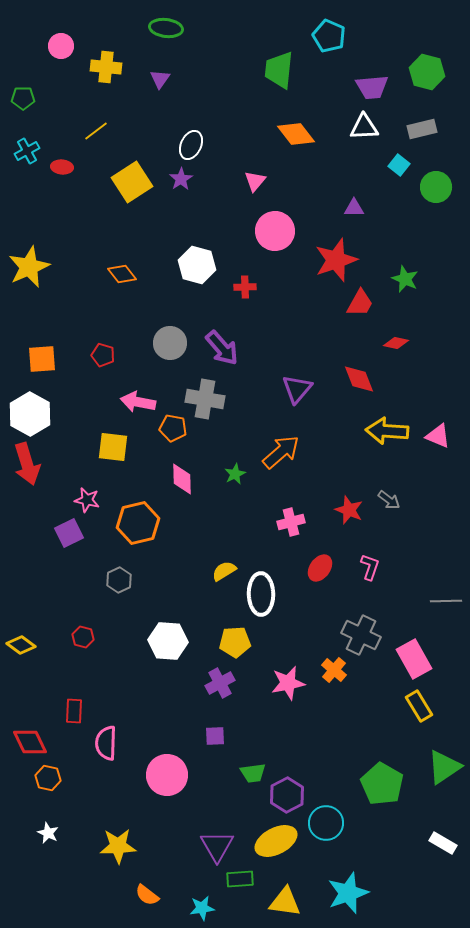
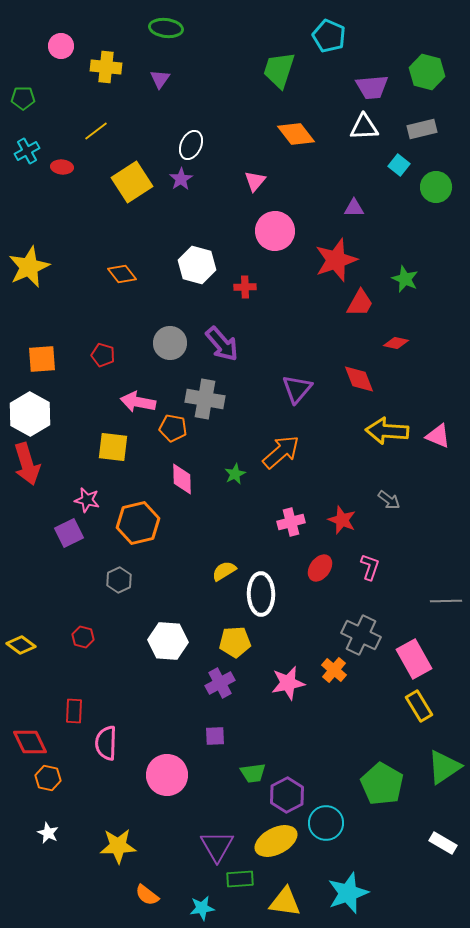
green trapezoid at (279, 70): rotated 12 degrees clockwise
purple arrow at (222, 348): moved 4 px up
red star at (349, 510): moved 7 px left, 10 px down
